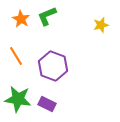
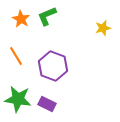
yellow star: moved 2 px right, 3 px down
